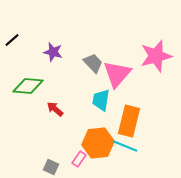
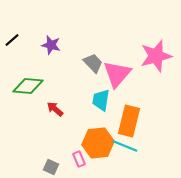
purple star: moved 2 px left, 7 px up
pink rectangle: rotated 56 degrees counterclockwise
